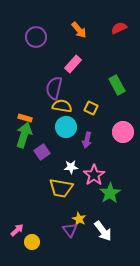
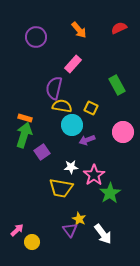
cyan circle: moved 6 px right, 2 px up
purple arrow: rotated 56 degrees clockwise
white arrow: moved 3 px down
